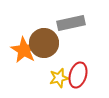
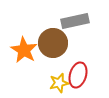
gray rectangle: moved 4 px right, 2 px up
brown circle: moved 9 px right
yellow star: moved 5 px down
